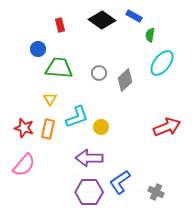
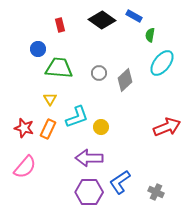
orange rectangle: rotated 12 degrees clockwise
pink semicircle: moved 1 px right, 2 px down
